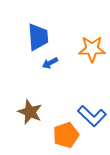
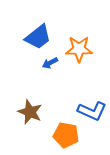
blue trapezoid: rotated 56 degrees clockwise
orange star: moved 13 px left
blue L-shape: moved 5 px up; rotated 20 degrees counterclockwise
orange pentagon: rotated 30 degrees clockwise
